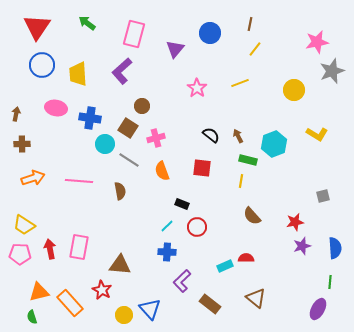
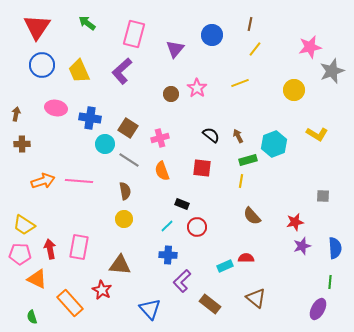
blue circle at (210, 33): moved 2 px right, 2 px down
pink star at (317, 42): moved 7 px left, 5 px down
yellow trapezoid at (78, 74): moved 1 px right, 3 px up; rotated 20 degrees counterclockwise
brown circle at (142, 106): moved 29 px right, 12 px up
pink cross at (156, 138): moved 4 px right
green rectangle at (248, 160): rotated 30 degrees counterclockwise
orange arrow at (33, 178): moved 10 px right, 3 px down
brown semicircle at (120, 191): moved 5 px right
gray square at (323, 196): rotated 16 degrees clockwise
blue cross at (167, 252): moved 1 px right, 3 px down
orange triangle at (39, 292): moved 2 px left, 13 px up; rotated 40 degrees clockwise
yellow circle at (124, 315): moved 96 px up
